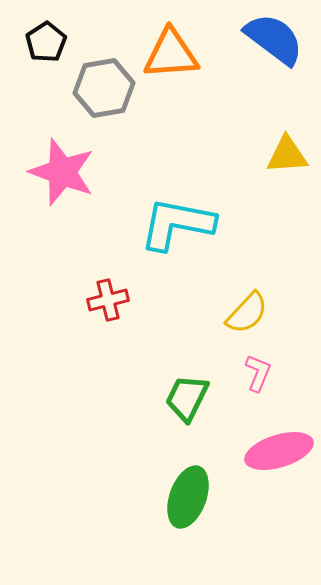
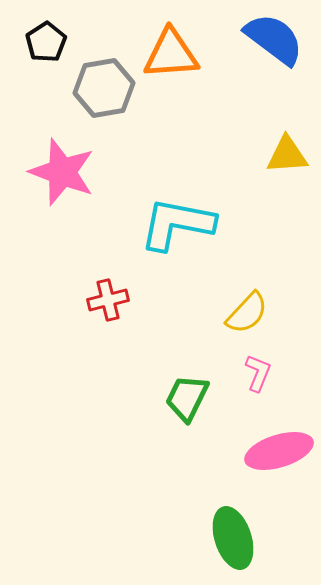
green ellipse: moved 45 px right, 41 px down; rotated 38 degrees counterclockwise
